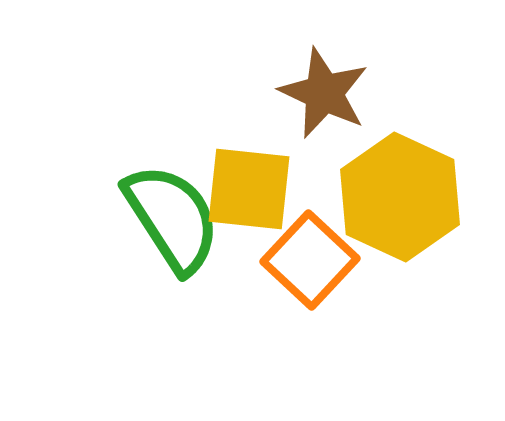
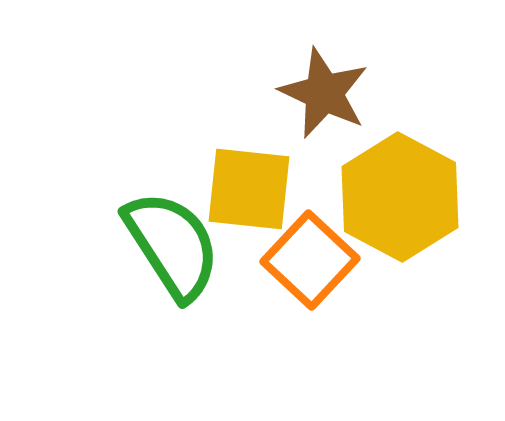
yellow hexagon: rotated 3 degrees clockwise
green semicircle: moved 27 px down
